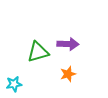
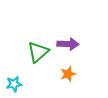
green triangle: rotated 25 degrees counterclockwise
